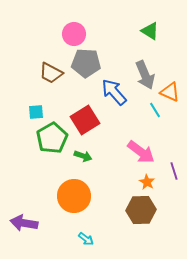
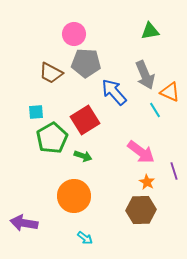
green triangle: rotated 42 degrees counterclockwise
cyan arrow: moved 1 px left, 1 px up
